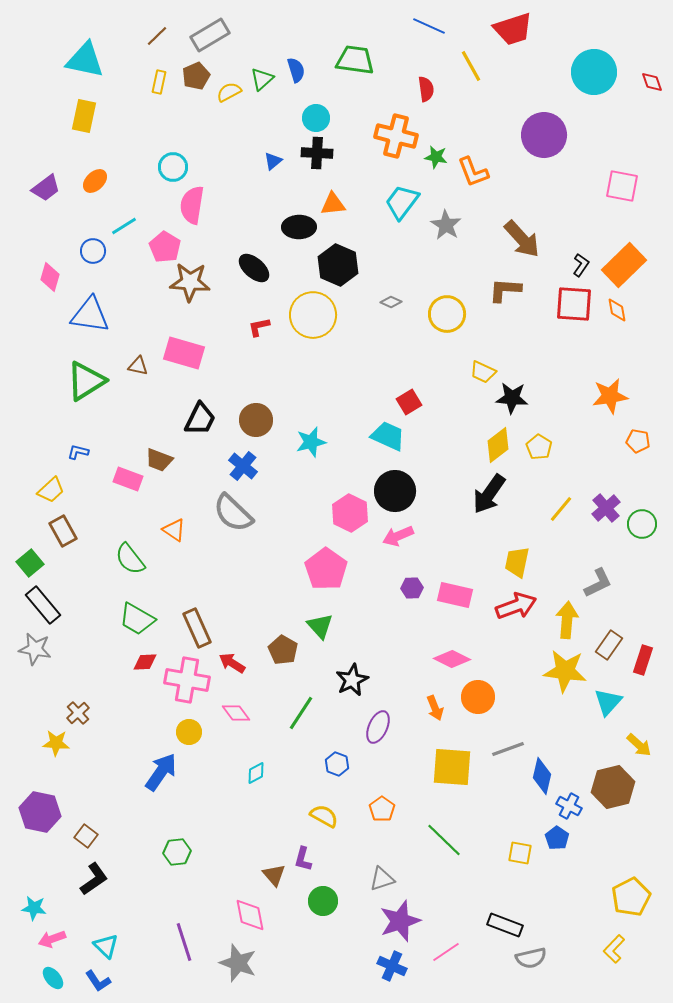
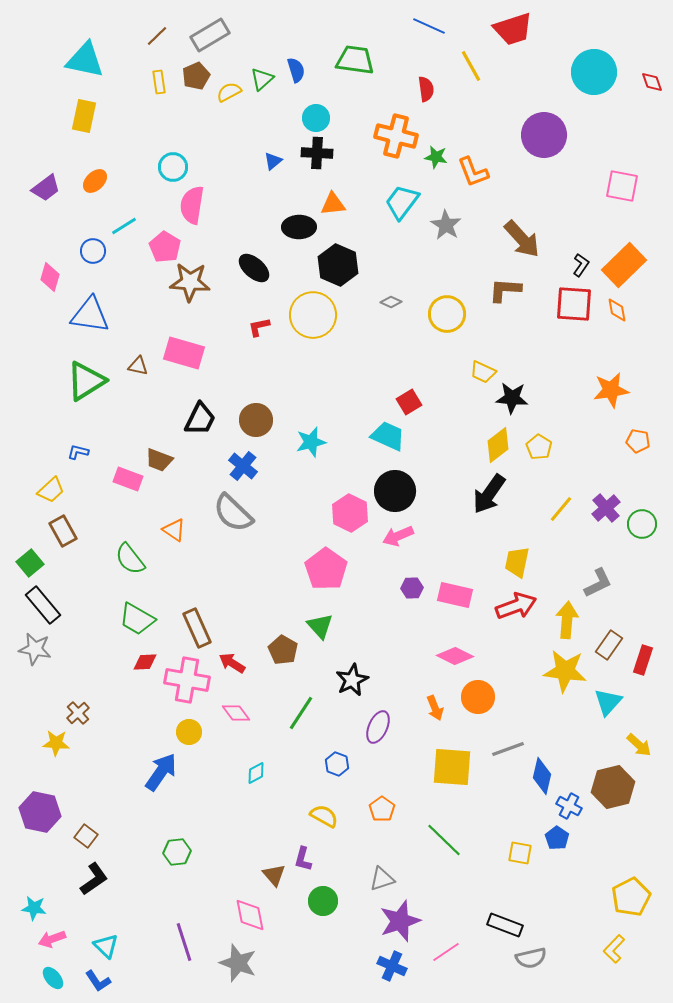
yellow rectangle at (159, 82): rotated 20 degrees counterclockwise
orange star at (610, 396): moved 1 px right, 6 px up
pink diamond at (452, 659): moved 3 px right, 3 px up
